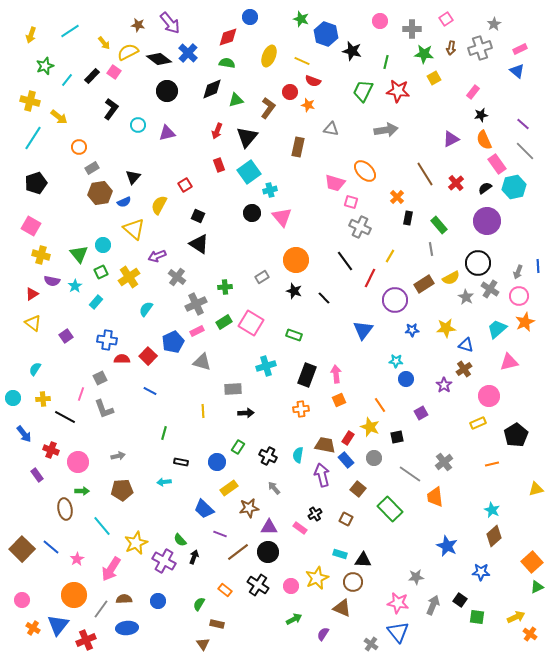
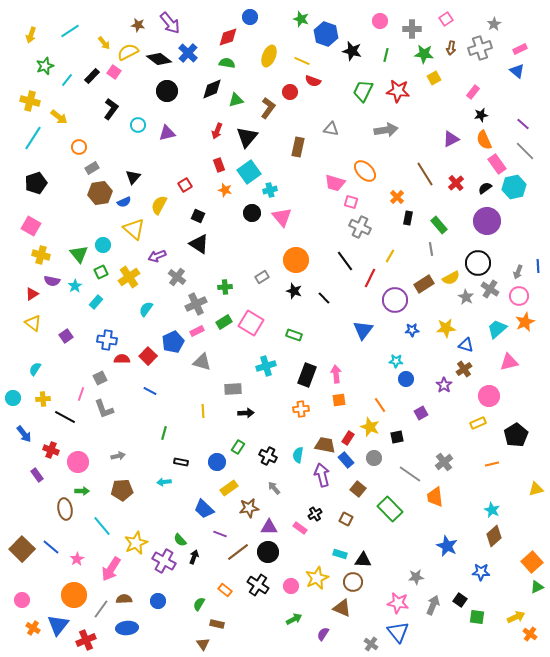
green line at (386, 62): moved 7 px up
orange star at (308, 105): moved 83 px left, 85 px down
orange square at (339, 400): rotated 16 degrees clockwise
